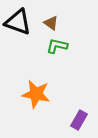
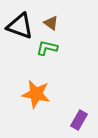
black triangle: moved 2 px right, 4 px down
green L-shape: moved 10 px left, 2 px down
